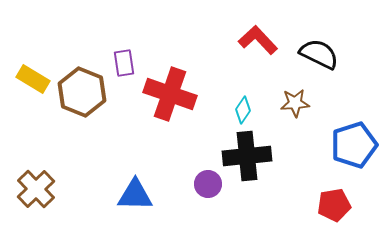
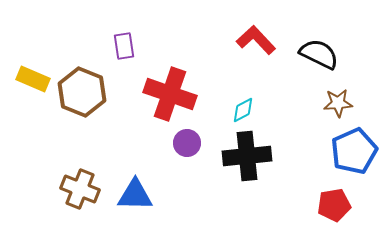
red L-shape: moved 2 px left
purple rectangle: moved 17 px up
yellow rectangle: rotated 8 degrees counterclockwise
brown star: moved 43 px right
cyan diamond: rotated 28 degrees clockwise
blue pentagon: moved 6 px down; rotated 6 degrees counterclockwise
purple circle: moved 21 px left, 41 px up
brown cross: moved 44 px right; rotated 24 degrees counterclockwise
